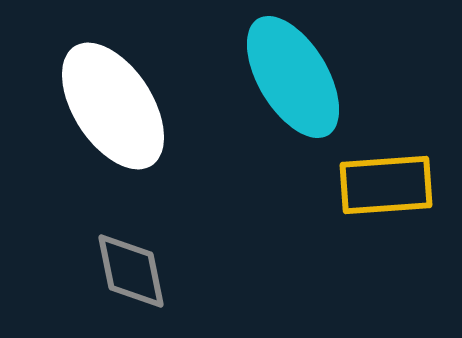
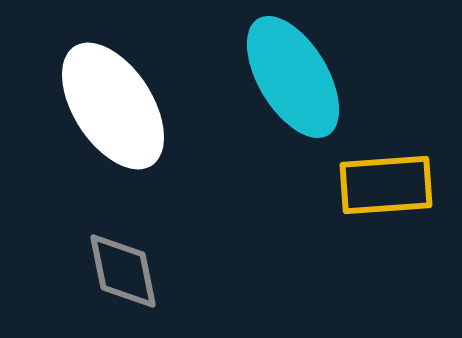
gray diamond: moved 8 px left
